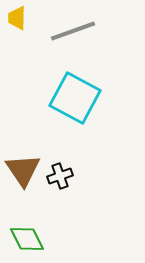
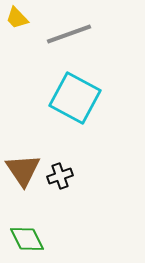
yellow trapezoid: rotated 45 degrees counterclockwise
gray line: moved 4 px left, 3 px down
